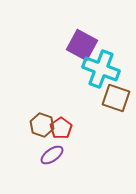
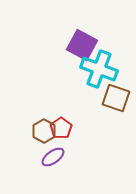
cyan cross: moved 2 px left
brown hexagon: moved 2 px right, 6 px down; rotated 10 degrees clockwise
purple ellipse: moved 1 px right, 2 px down
